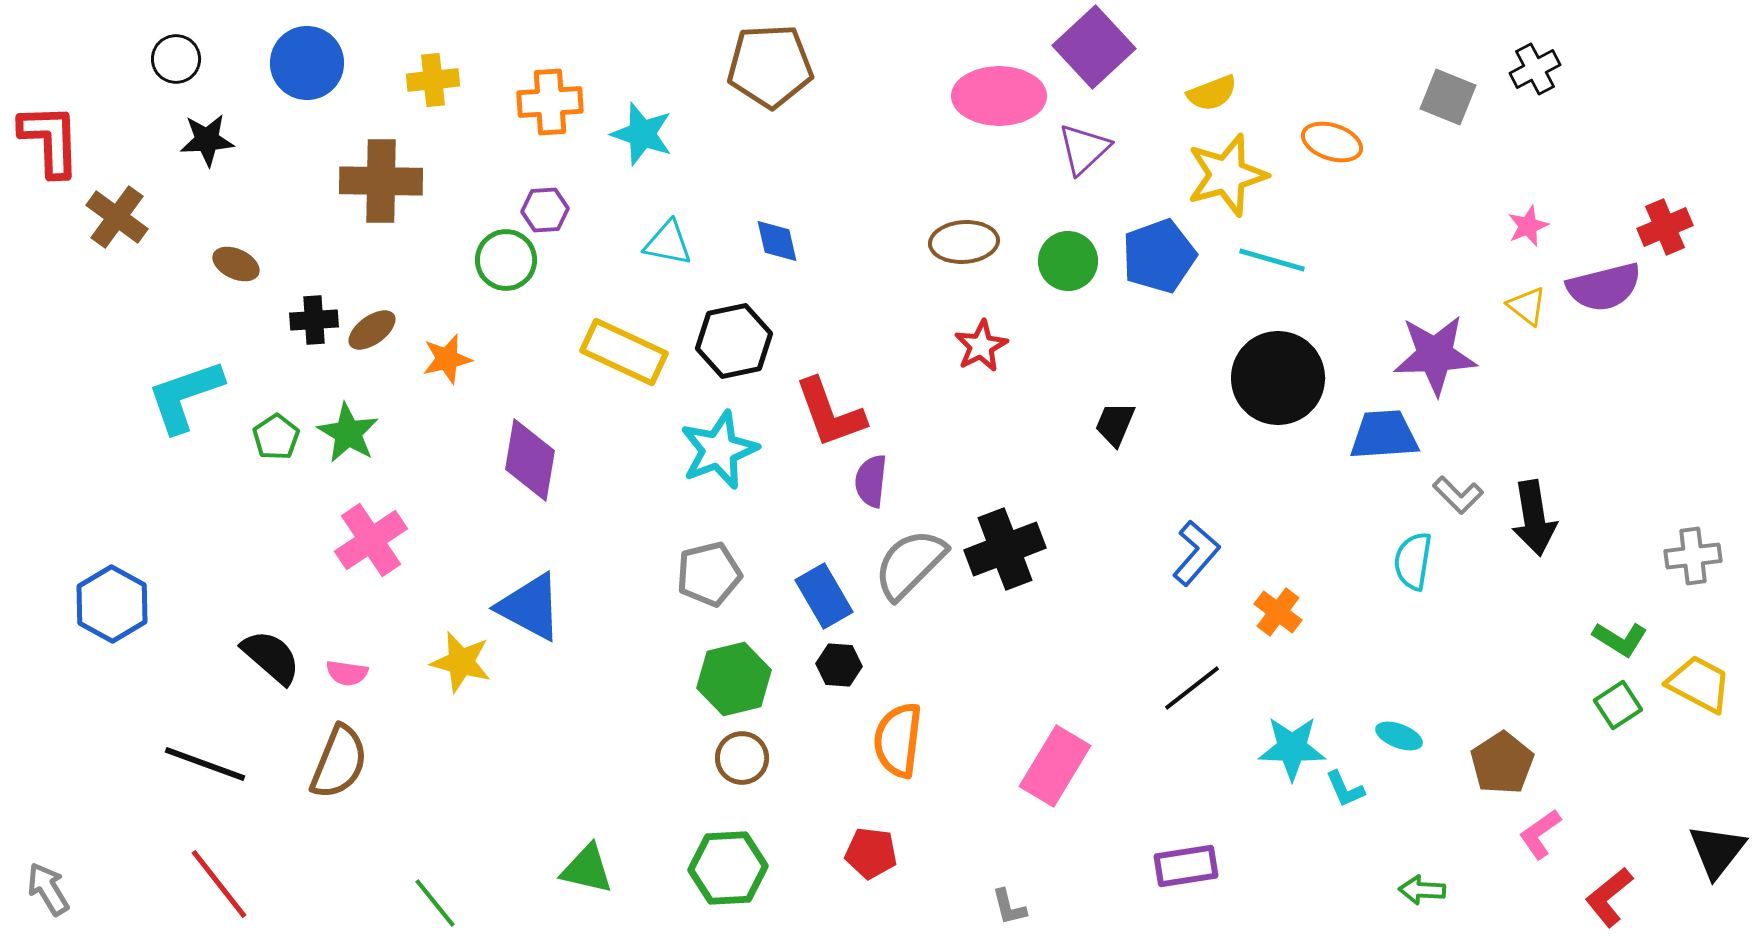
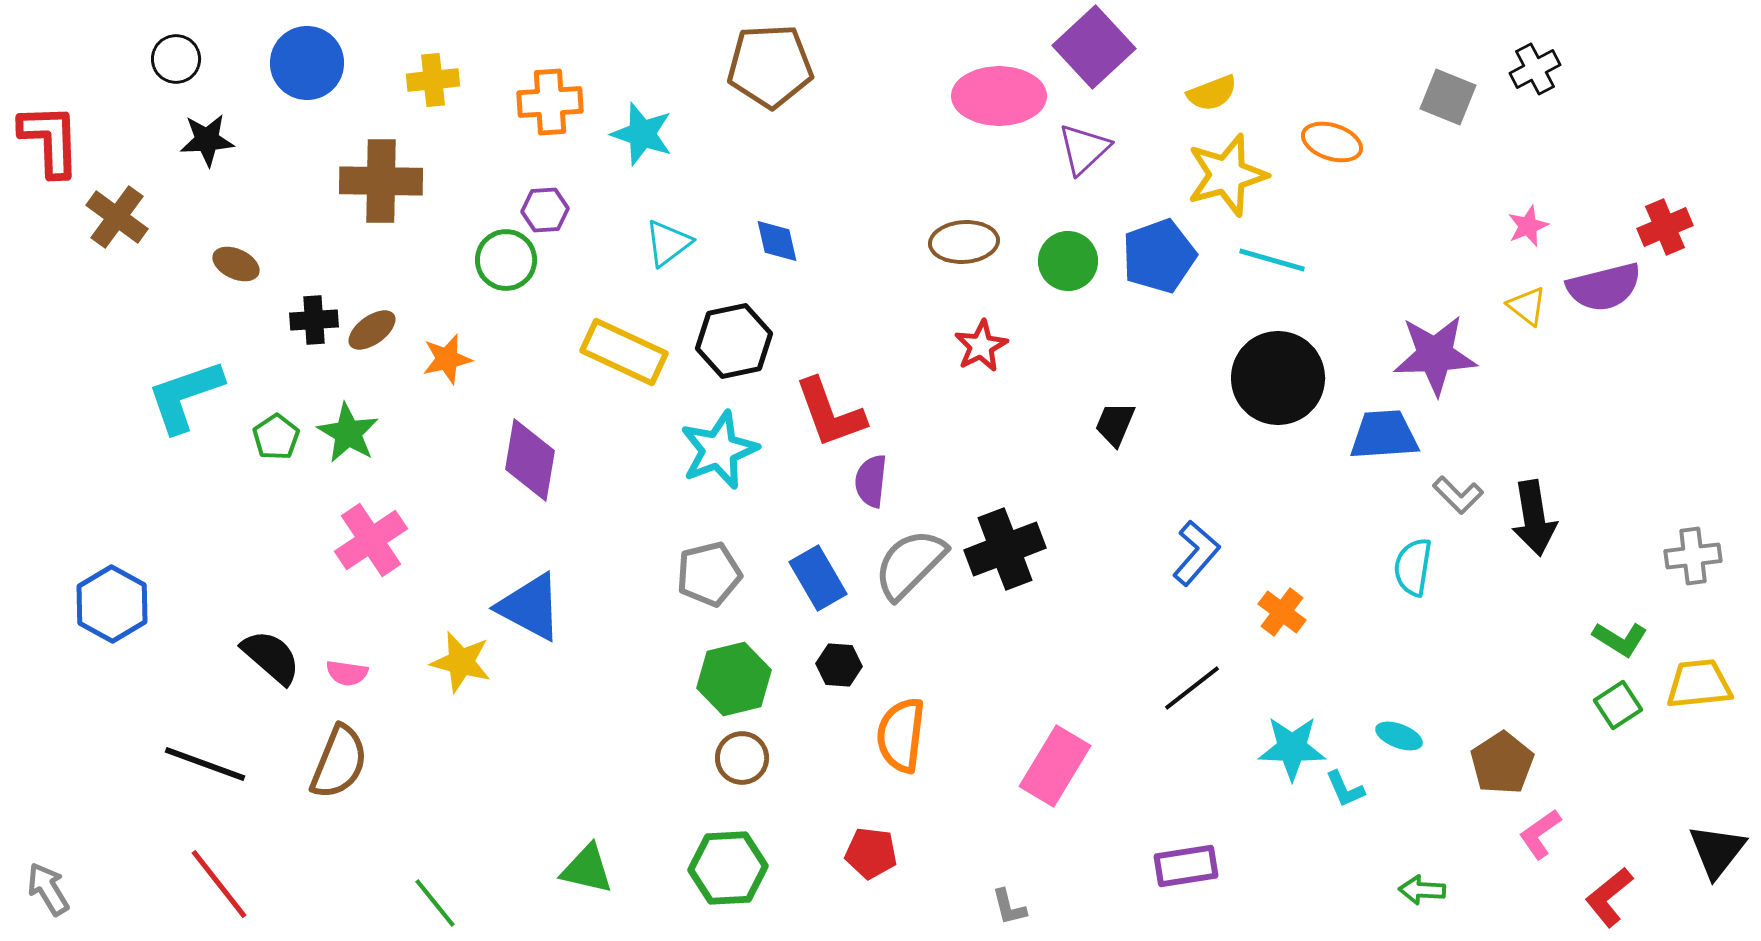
cyan triangle at (668, 243): rotated 48 degrees counterclockwise
cyan semicircle at (1413, 561): moved 6 px down
blue rectangle at (824, 596): moved 6 px left, 18 px up
orange cross at (1278, 612): moved 4 px right
yellow trapezoid at (1699, 684): rotated 34 degrees counterclockwise
orange semicircle at (898, 740): moved 3 px right, 5 px up
